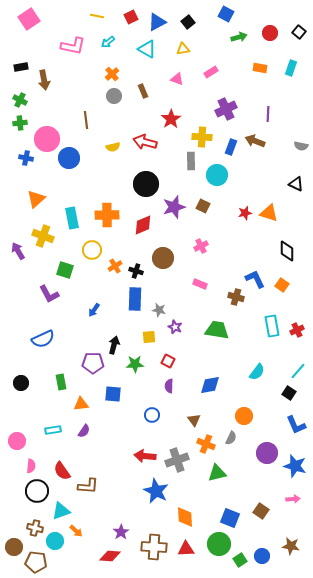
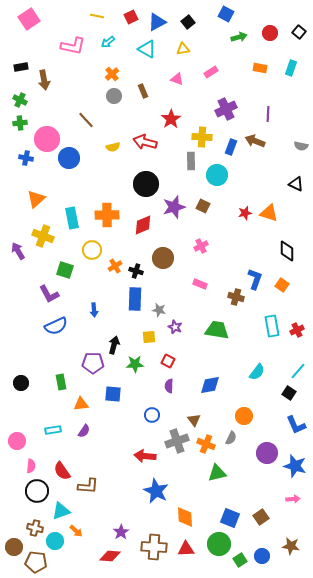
brown line at (86, 120): rotated 36 degrees counterclockwise
blue L-shape at (255, 279): rotated 45 degrees clockwise
blue arrow at (94, 310): rotated 40 degrees counterclockwise
blue semicircle at (43, 339): moved 13 px right, 13 px up
gray cross at (177, 460): moved 19 px up
brown square at (261, 511): moved 6 px down; rotated 21 degrees clockwise
